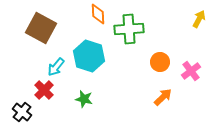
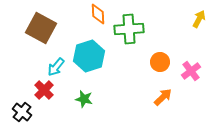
cyan hexagon: rotated 24 degrees clockwise
